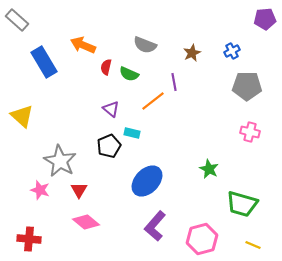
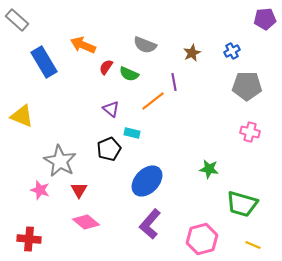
red semicircle: rotated 21 degrees clockwise
yellow triangle: rotated 20 degrees counterclockwise
black pentagon: moved 3 px down
green star: rotated 18 degrees counterclockwise
purple L-shape: moved 5 px left, 2 px up
